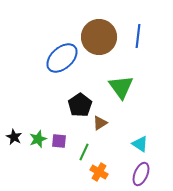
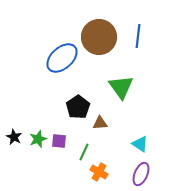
black pentagon: moved 2 px left, 2 px down
brown triangle: rotated 28 degrees clockwise
